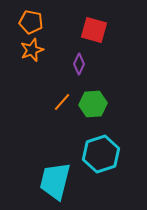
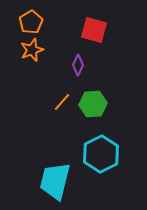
orange pentagon: rotated 30 degrees clockwise
purple diamond: moved 1 px left, 1 px down
cyan hexagon: rotated 9 degrees counterclockwise
